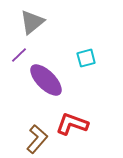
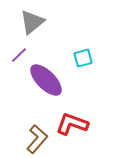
cyan square: moved 3 px left
